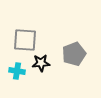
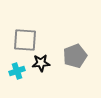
gray pentagon: moved 1 px right, 2 px down
cyan cross: rotated 28 degrees counterclockwise
